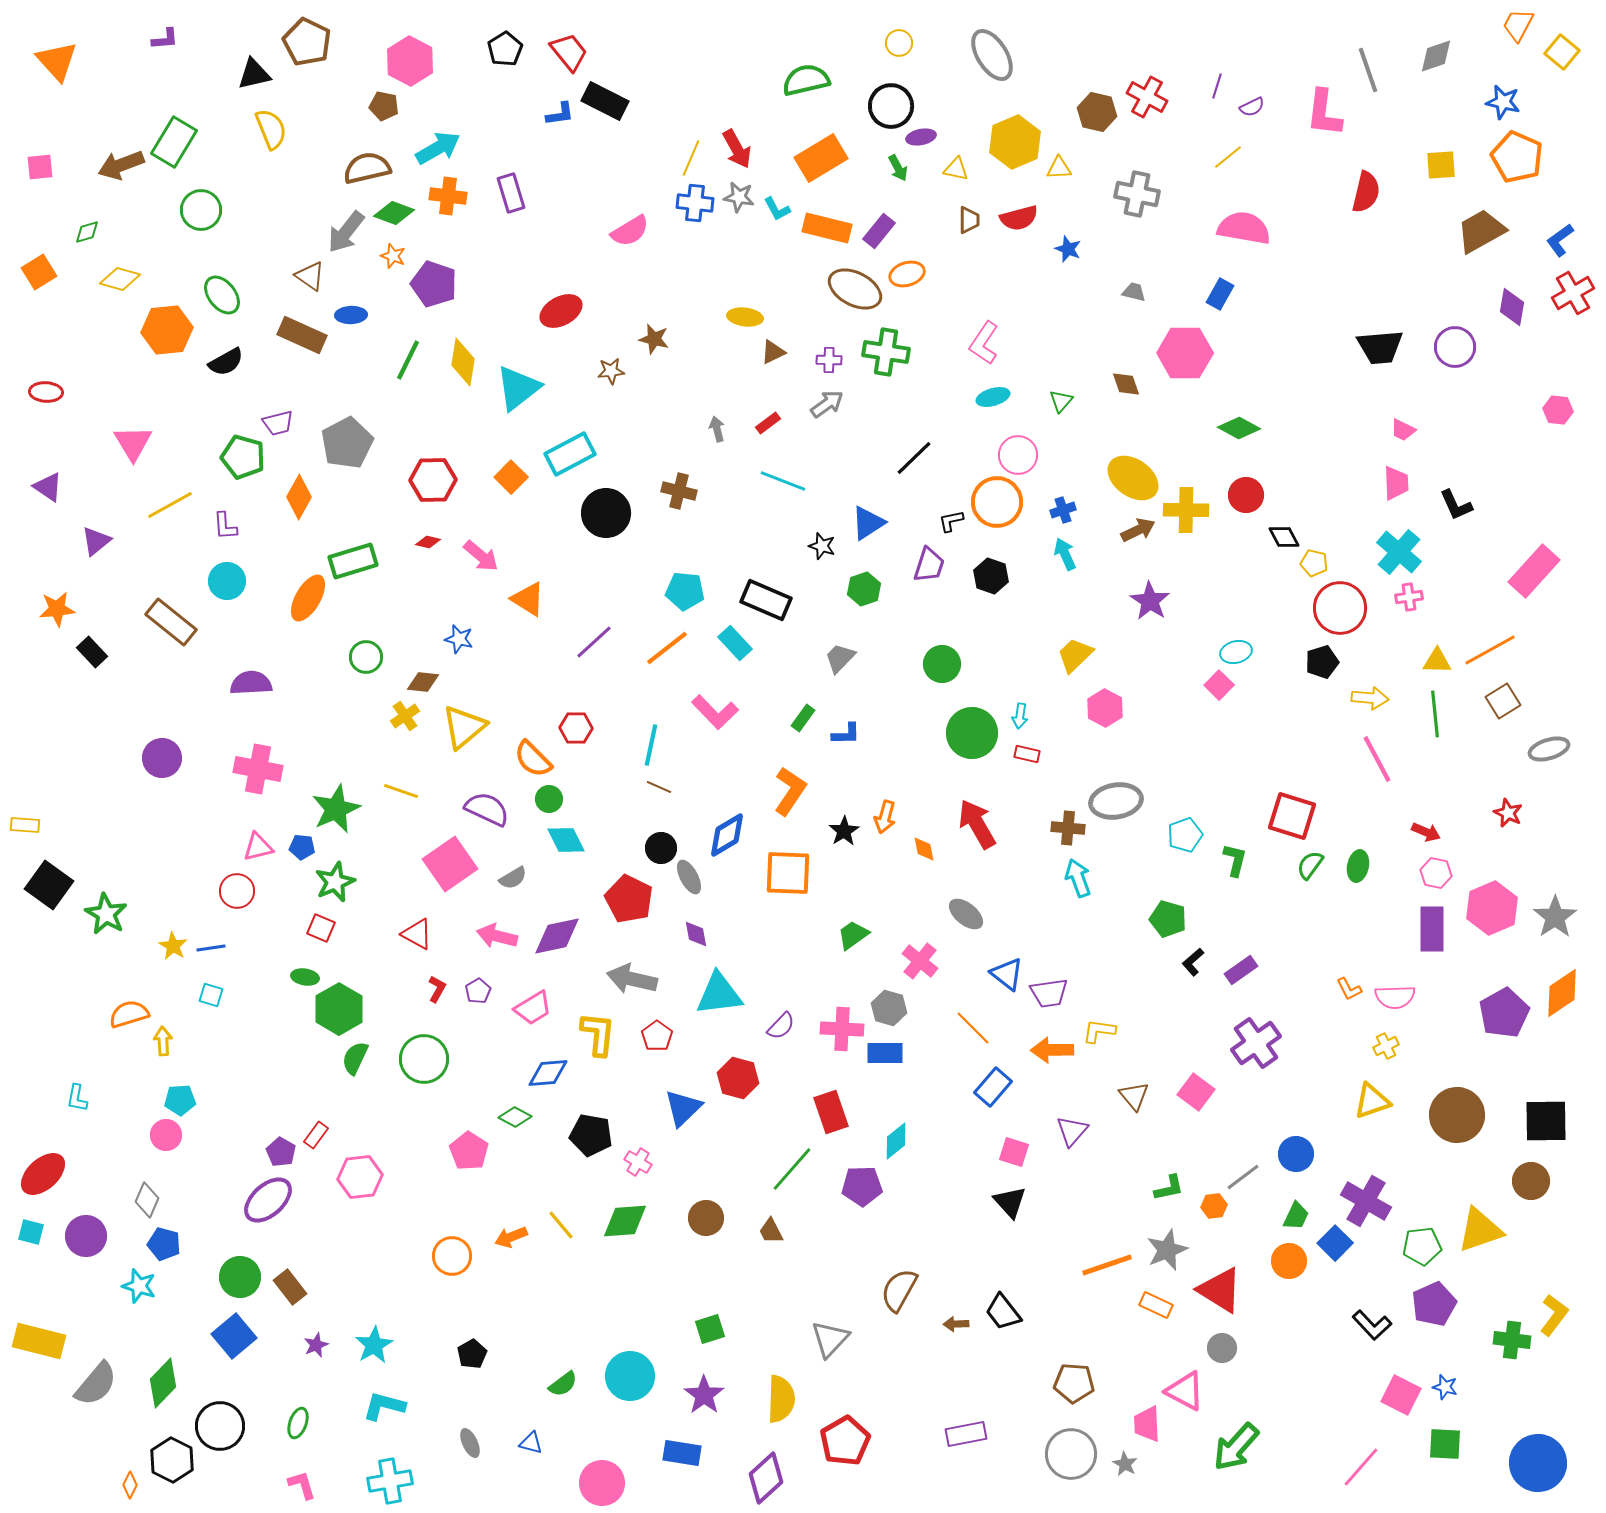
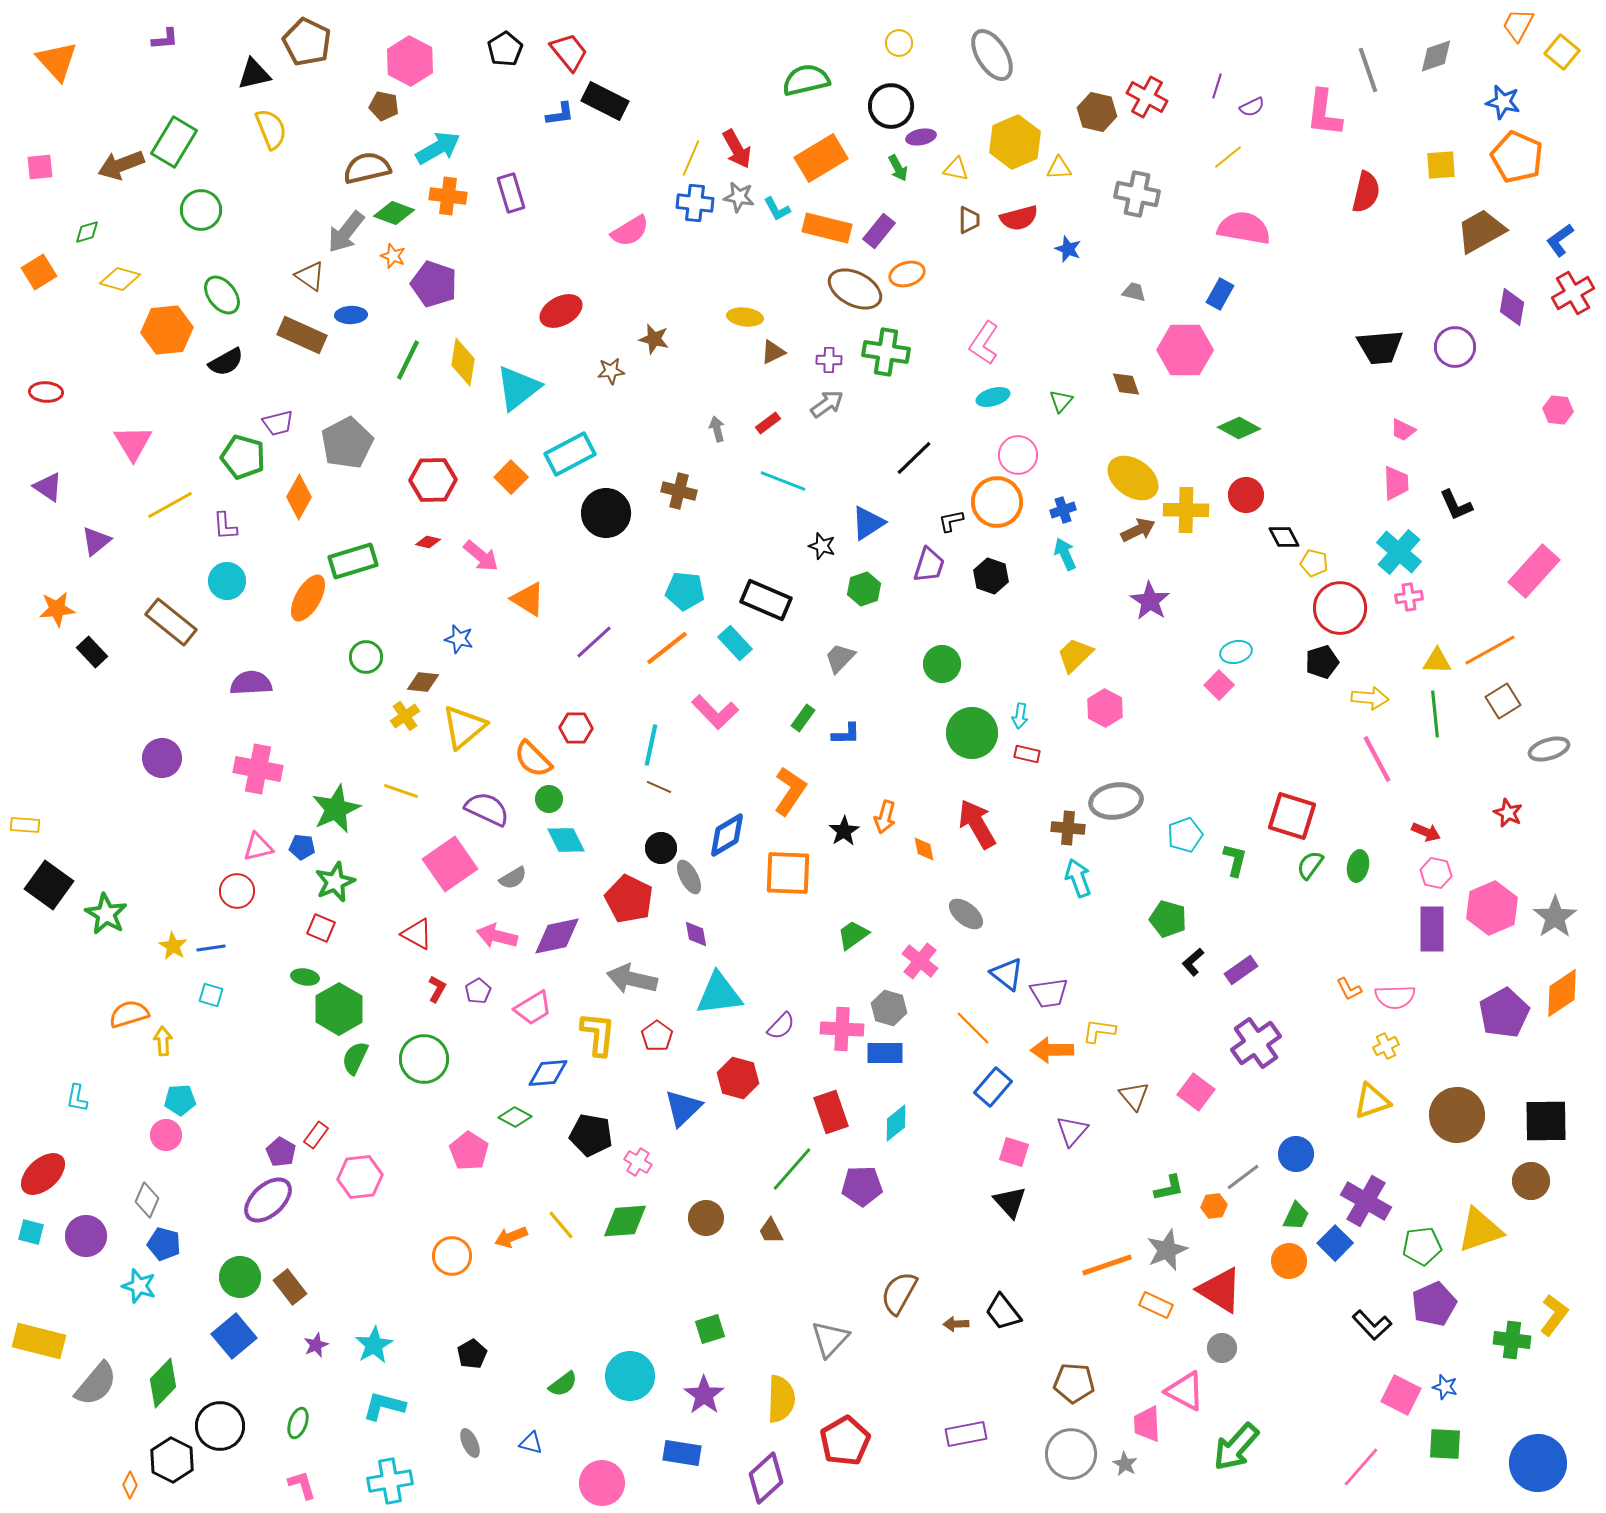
pink hexagon at (1185, 353): moved 3 px up
cyan diamond at (896, 1141): moved 18 px up
brown semicircle at (899, 1290): moved 3 px down
